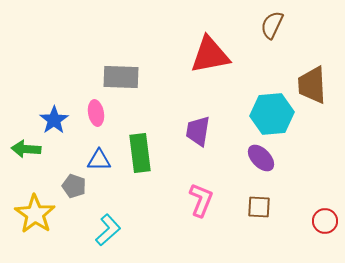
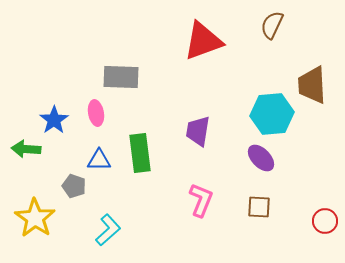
red triangle: moved 7 px left, 14 px up; rotated 9 degrees counterclockwise
yellow star: moved 4 px down
